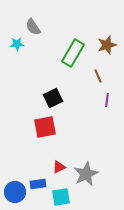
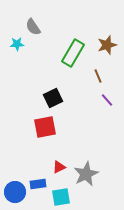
purple line: rotated 48 degrees counterclockwise
